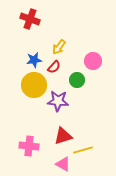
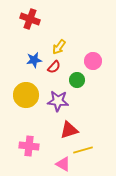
yellow circle: moved 8 px left, 10 px down
red triangle: moved 6 px right, 6 px up
